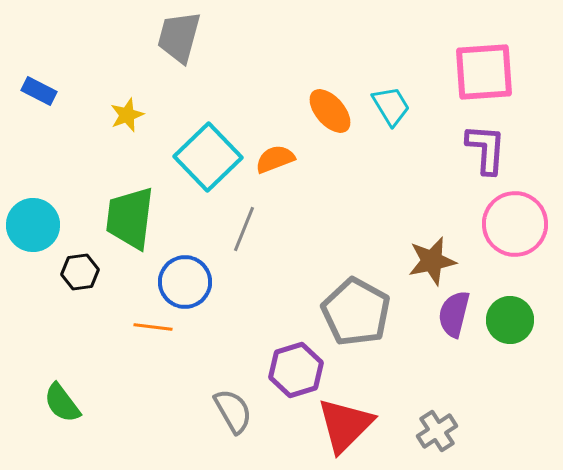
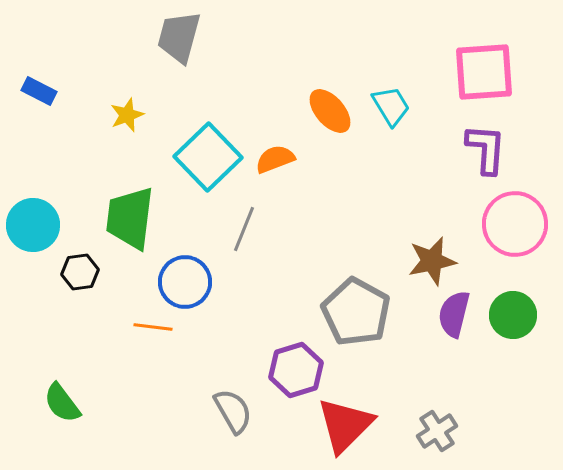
green circle: moved 3 px right, 5 px up
